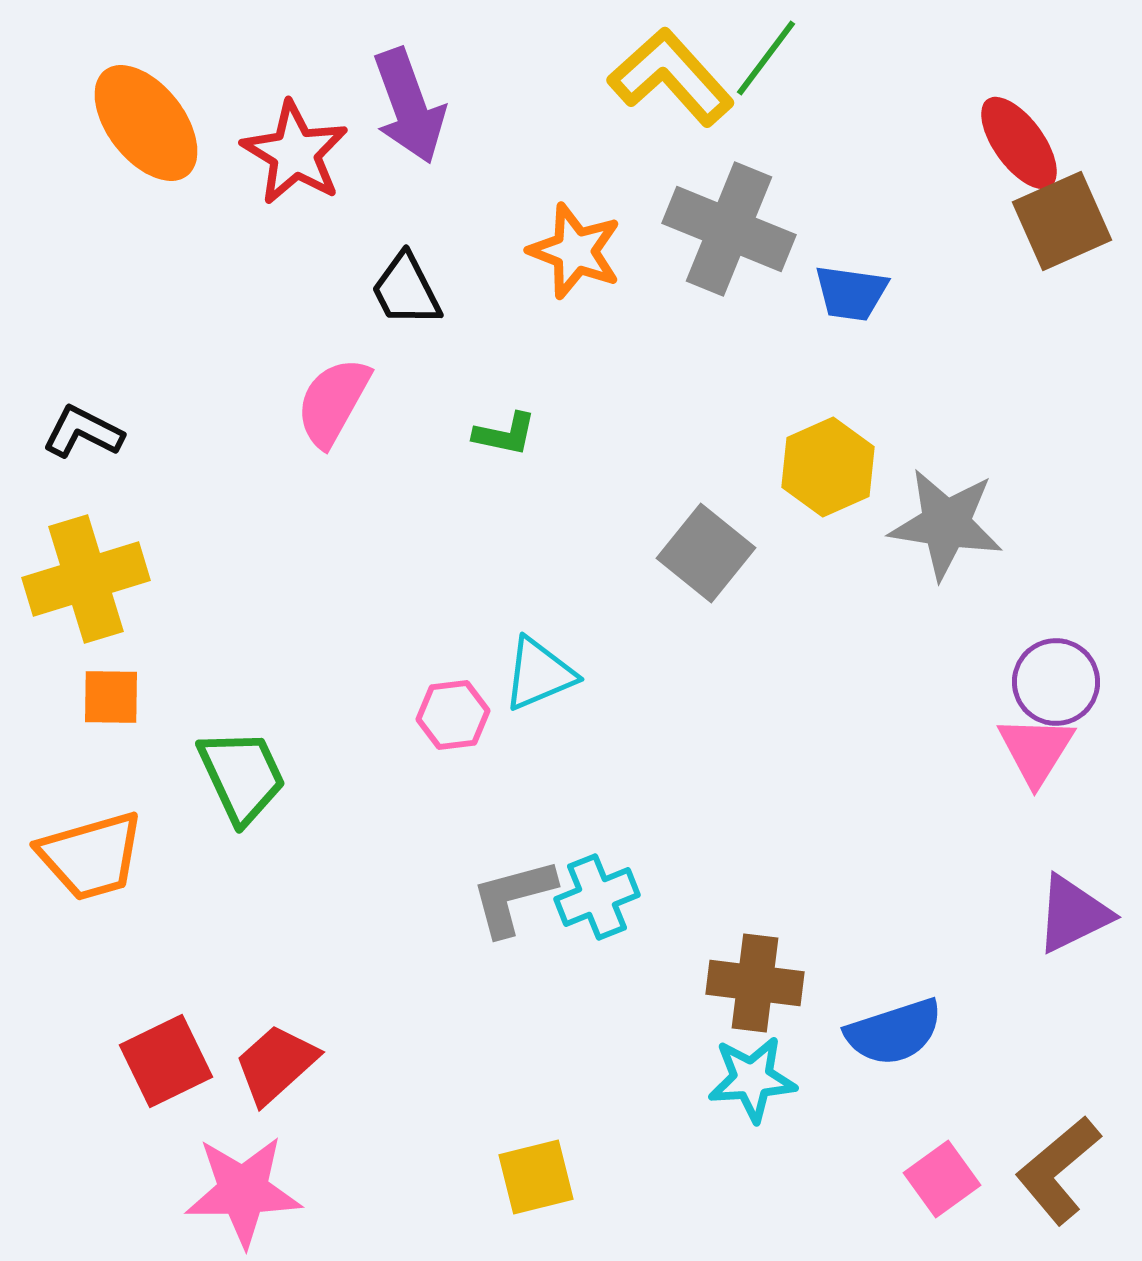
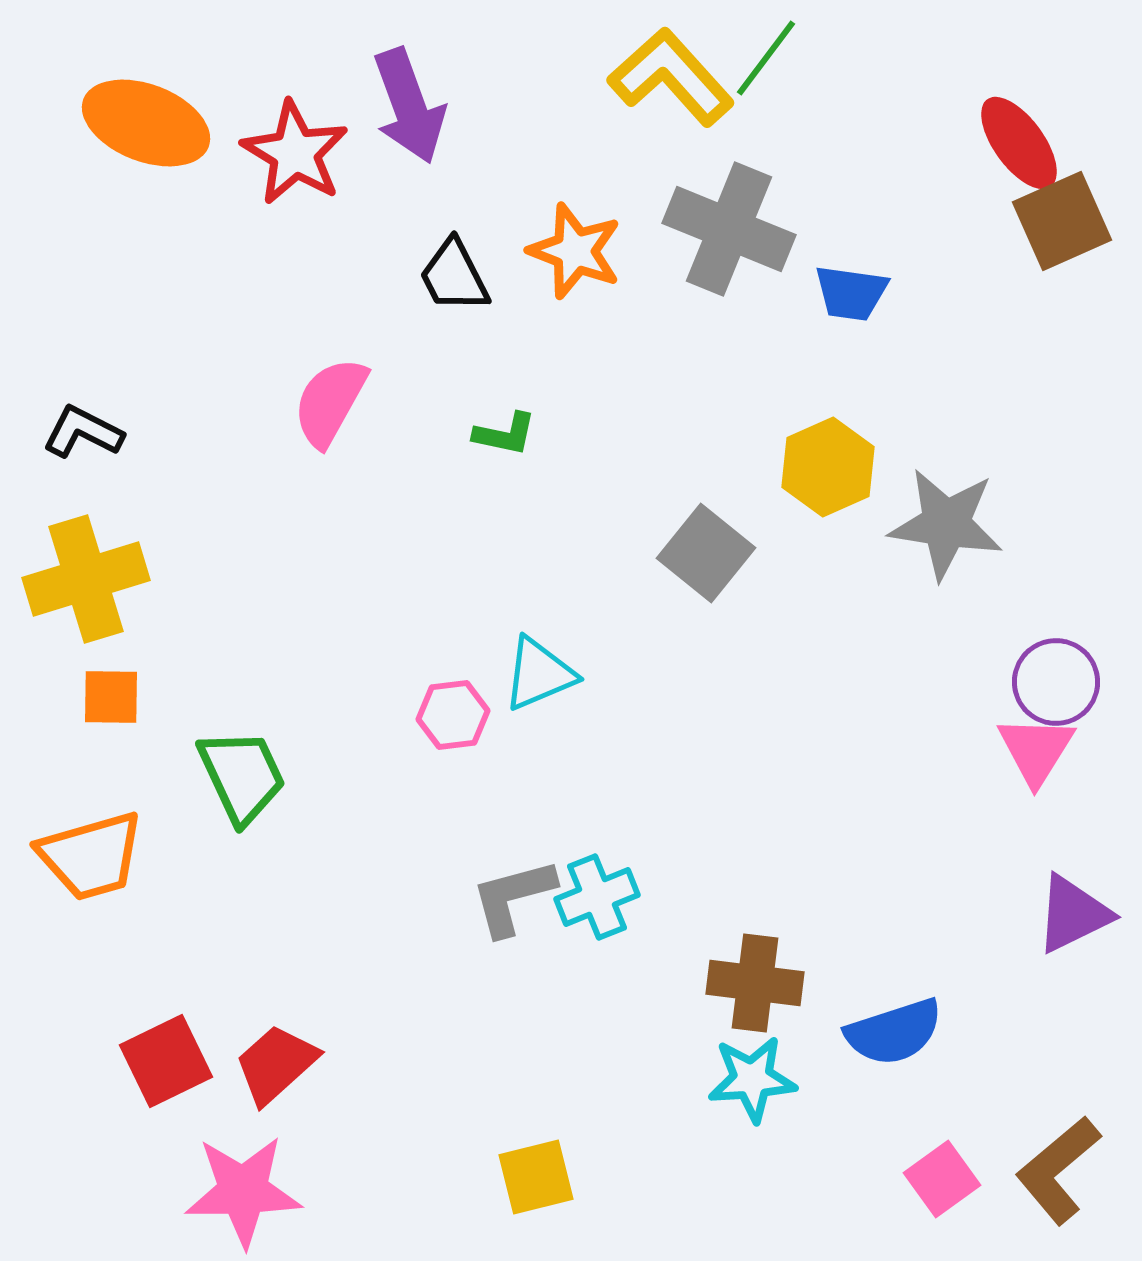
orange ellipse: rotated 31 degrees counterclockwise
black trapezoid: moved 48 px right, 14 px up
pink semicircle: moved 3 px left
